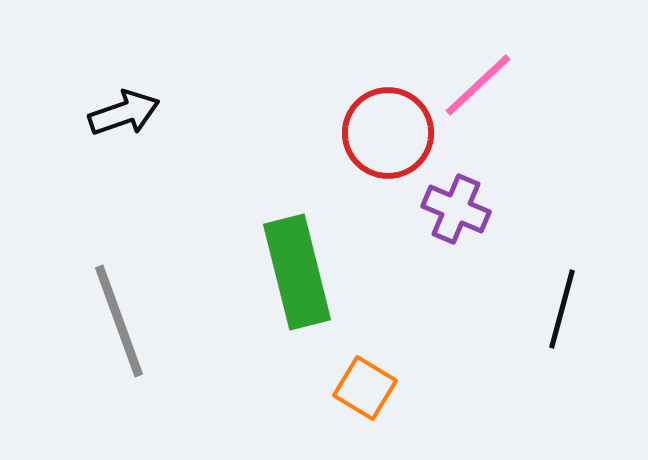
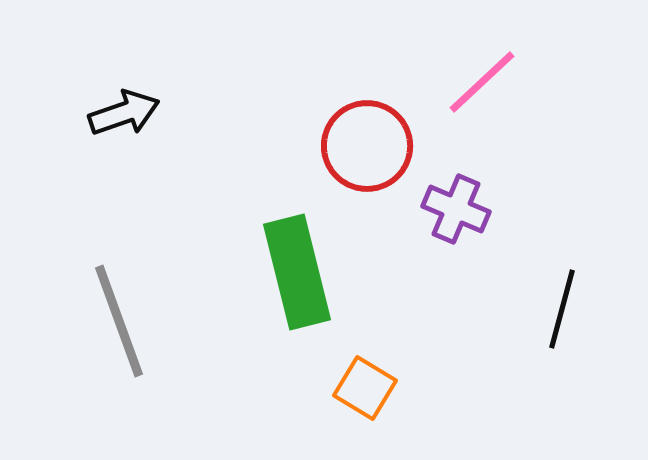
pink line: moved 4 px right, 3 px up
red circle: moved 21 px left, 13 px down
